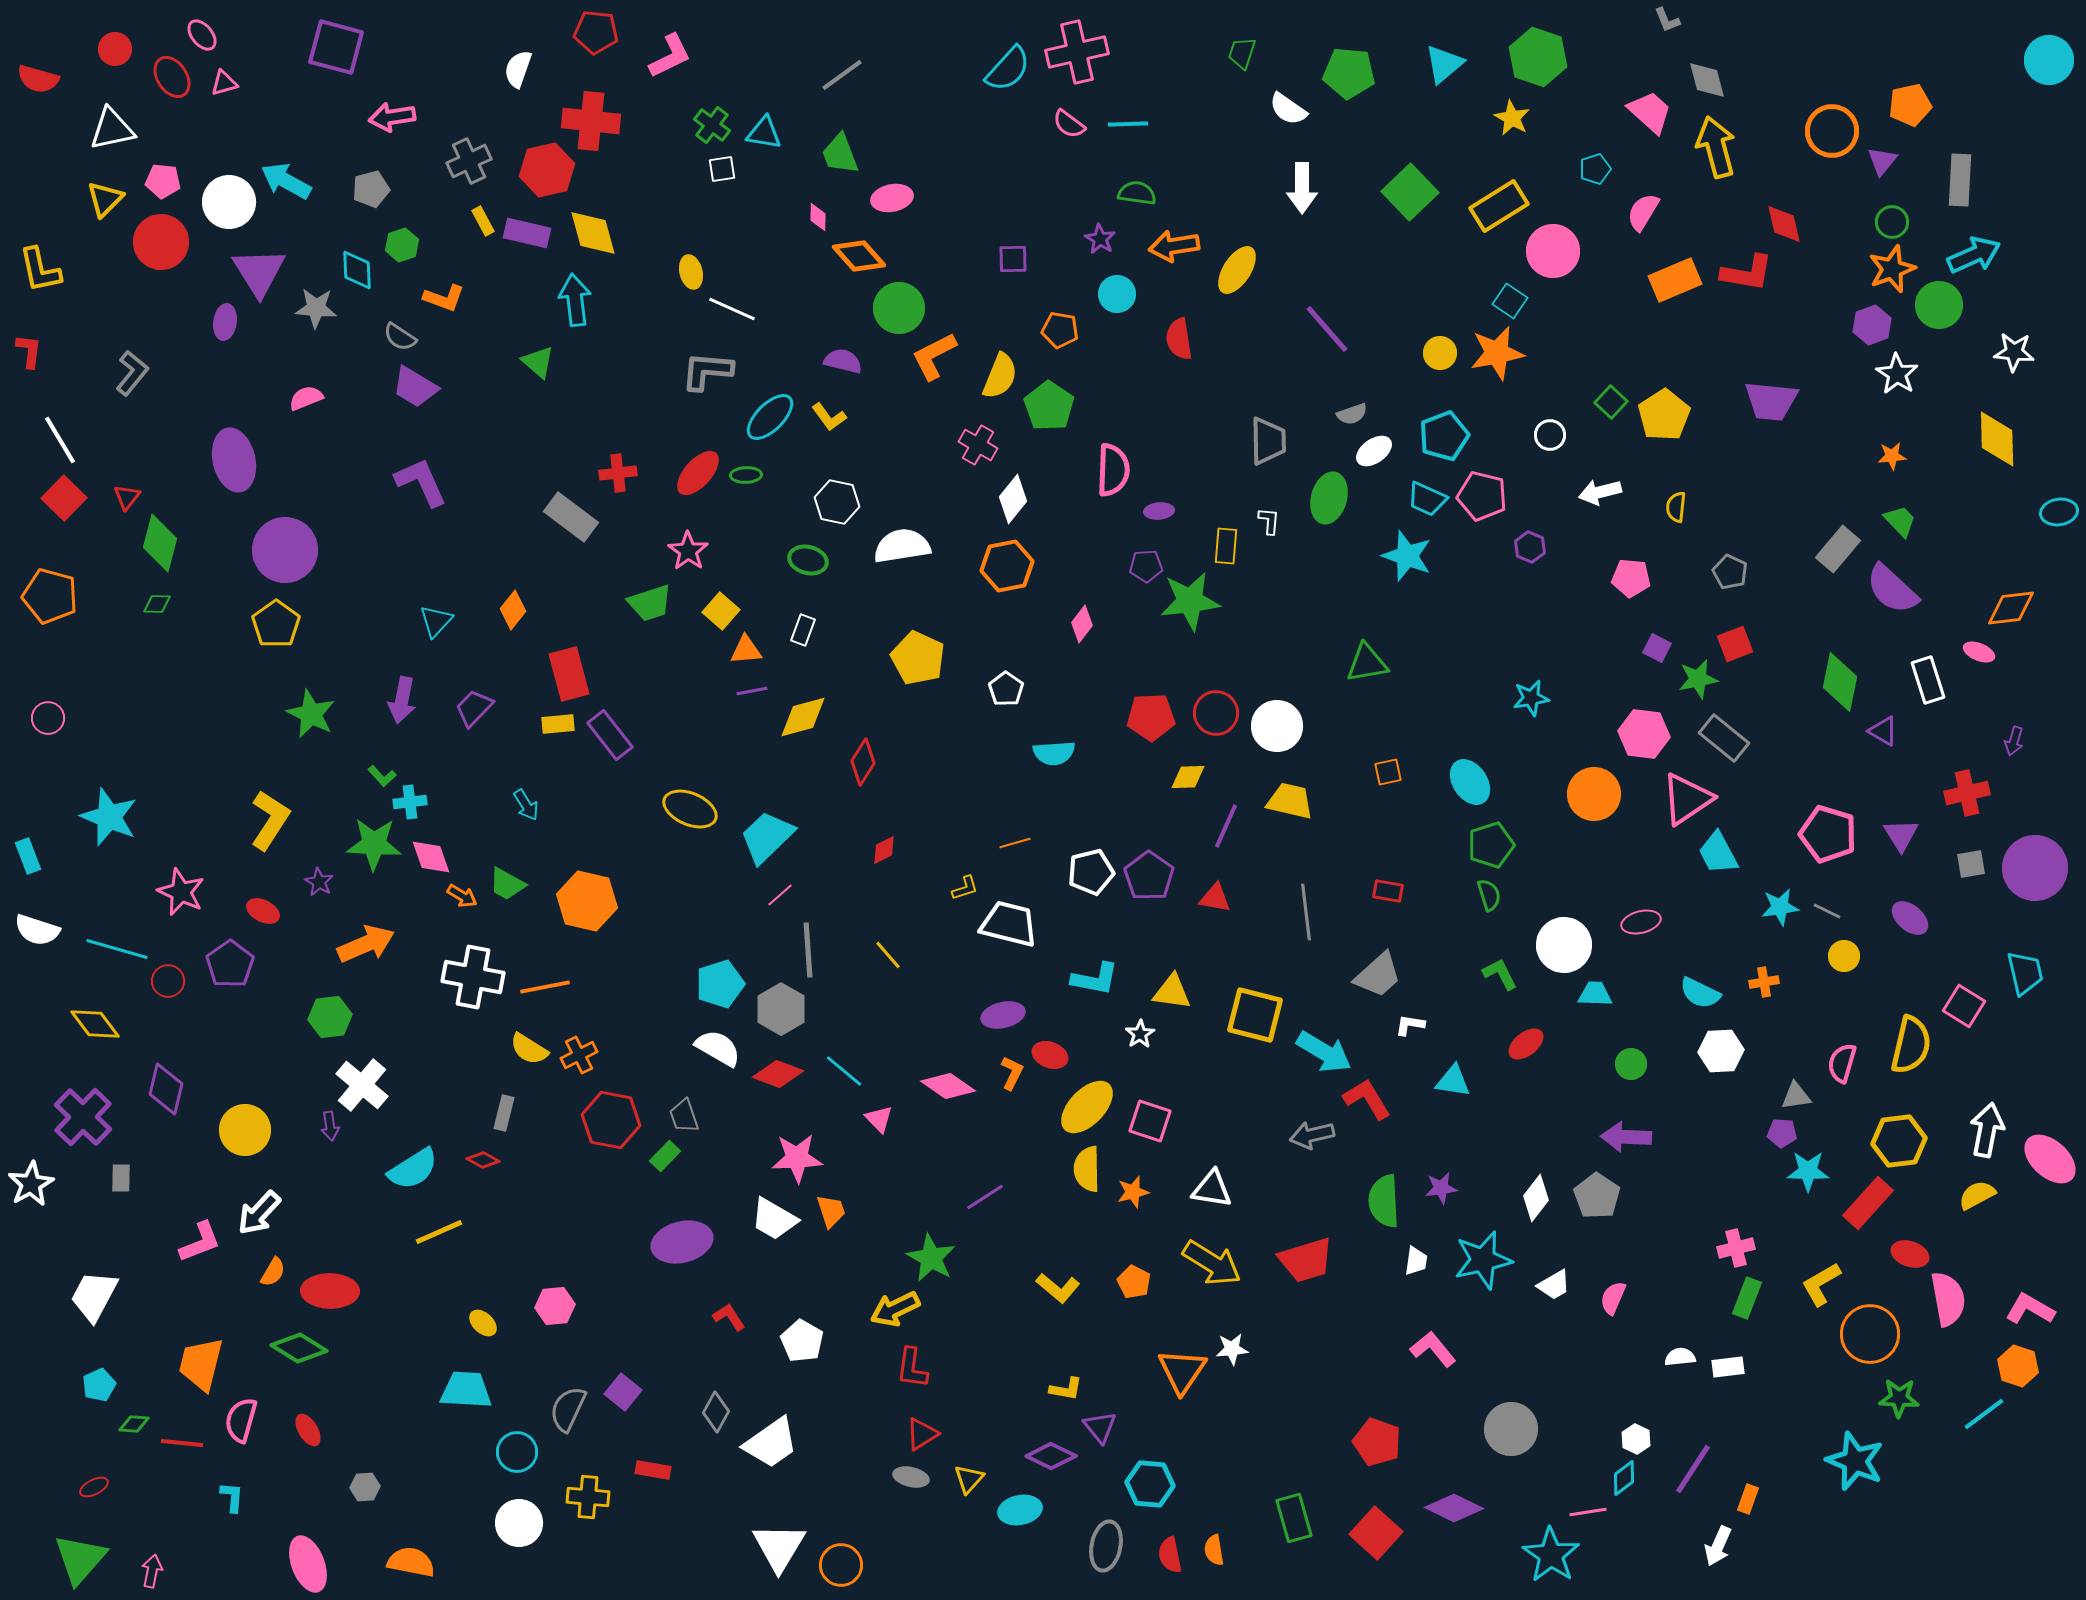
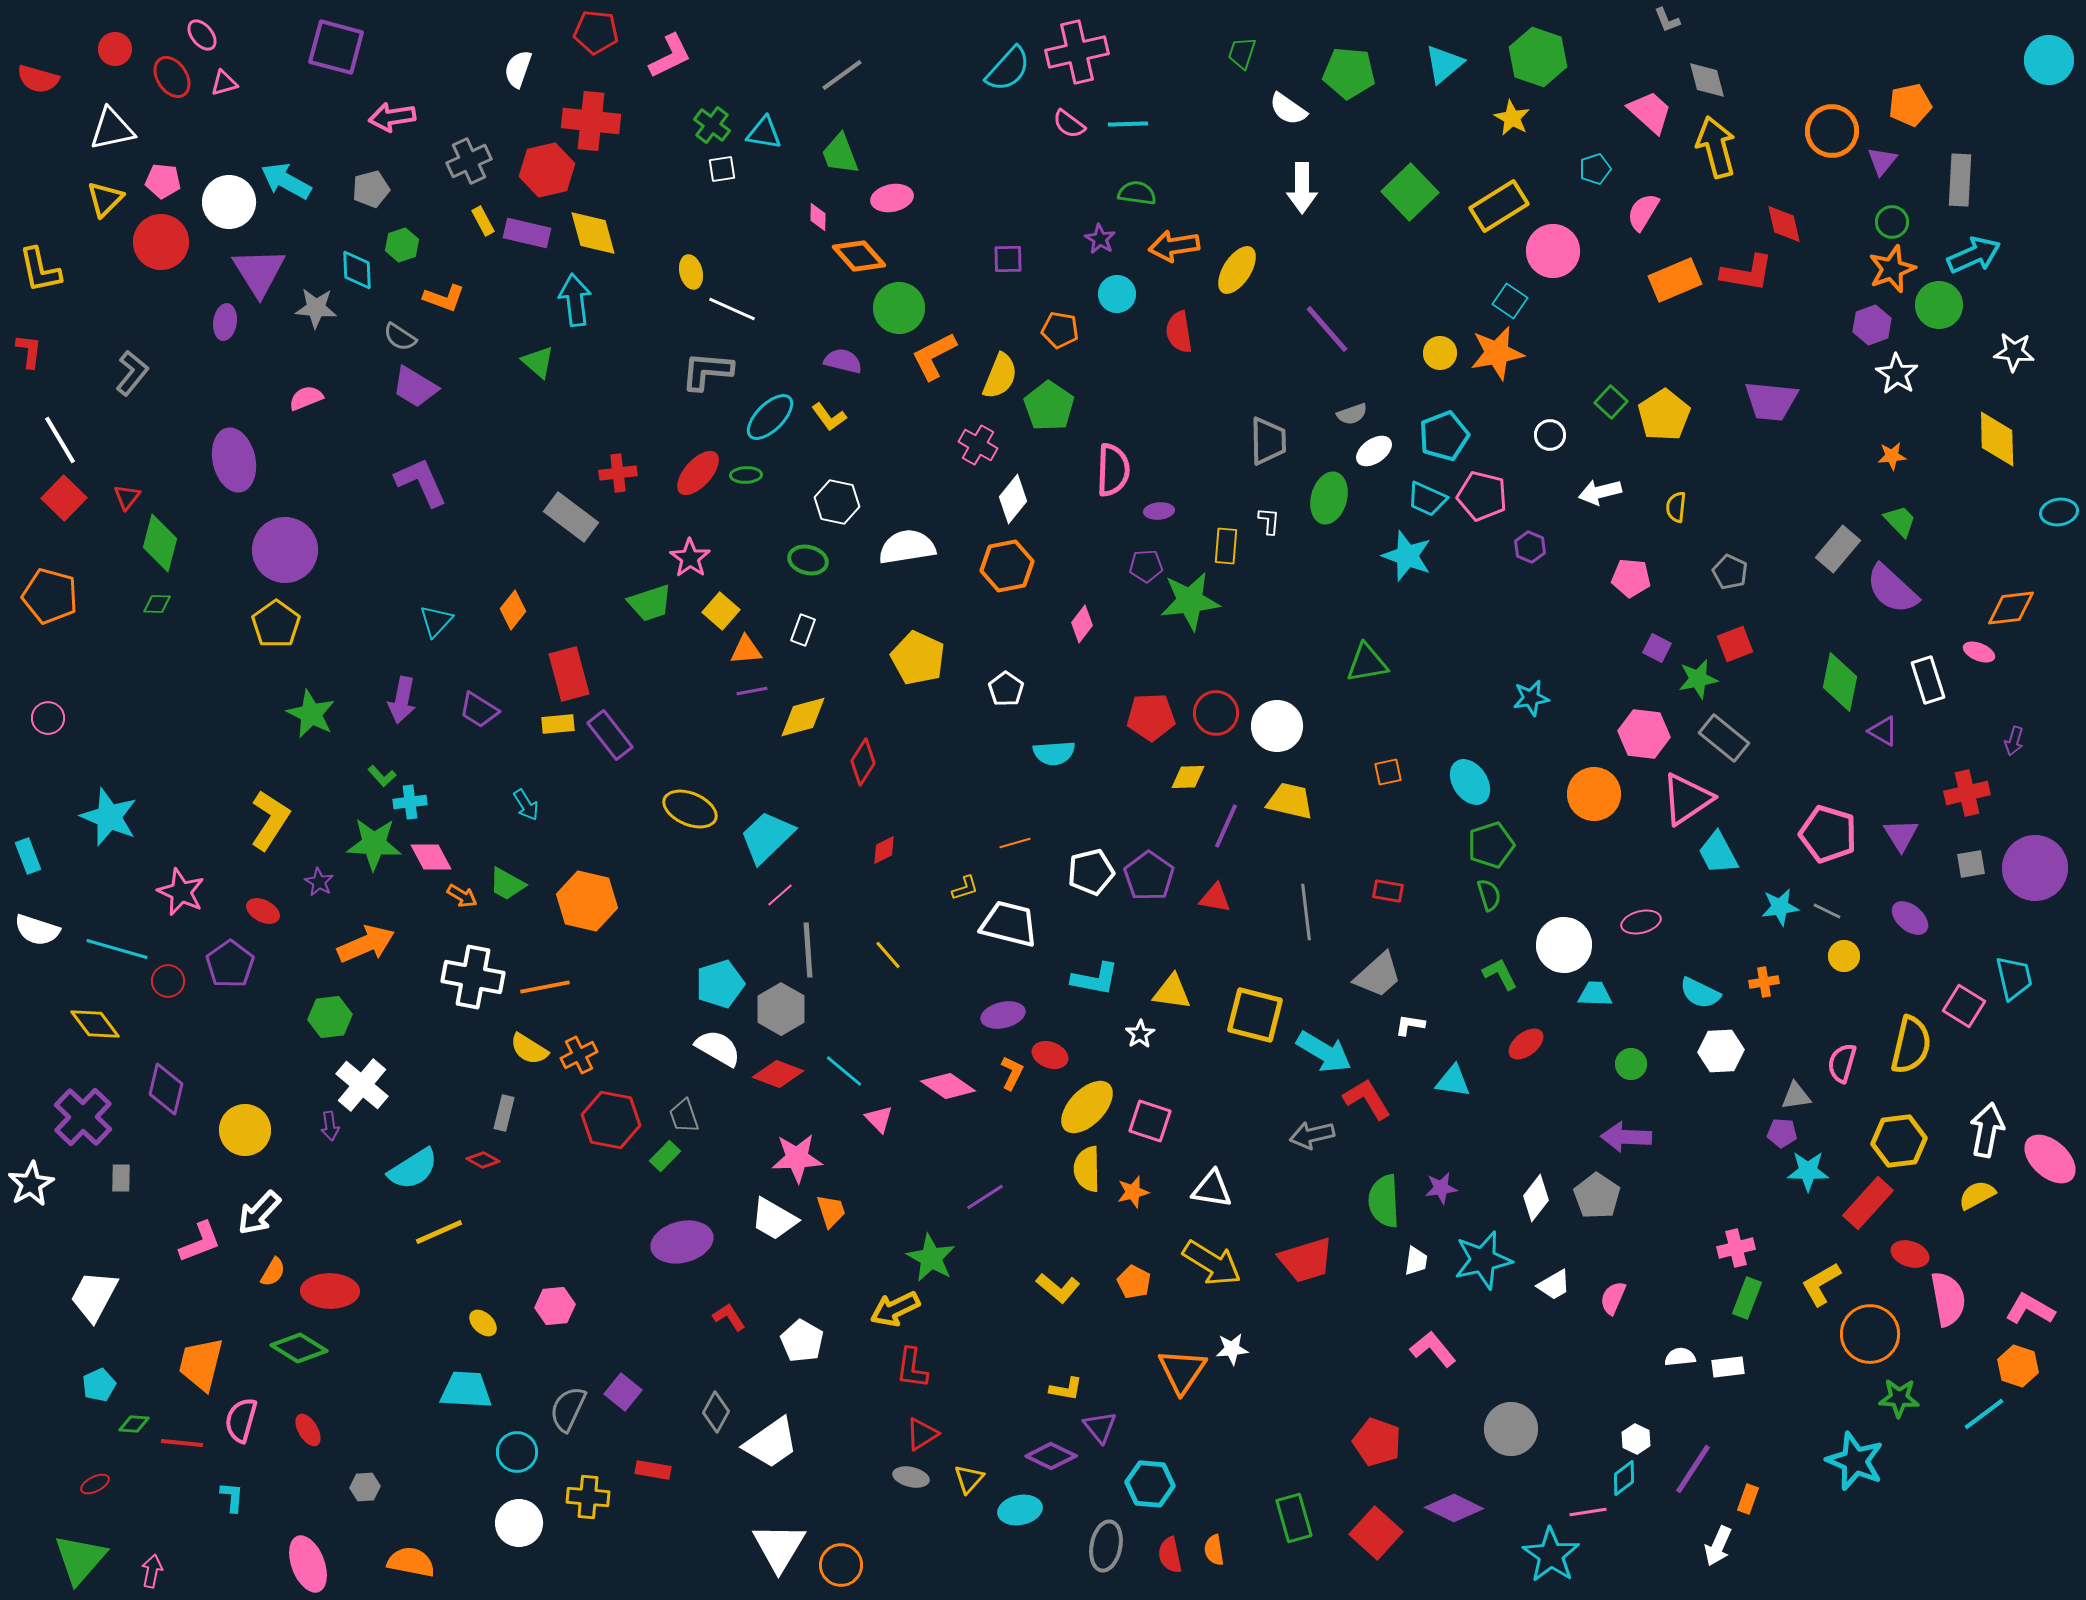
purple square at (1013, 259): moved 5 px left
red semicircle at (1179, 339): moved 7 px up
white semicircle at (902, 546): moved 5 px right, 1 px down
pink star at (688, 551): moved 2 px right, 7 px down
purple trapezoid at (474, 708): moved 5 px right, 2 px down; rotated 102 degrees counterclockwise
pink diamond at (431, 857): rotated 9 degrees counterclockwise
cyan trapezoid at (2025, 973): moved 11 px left, 5 px down
red ellipse at (94, 1487): moved 1 px right, 3 px up
